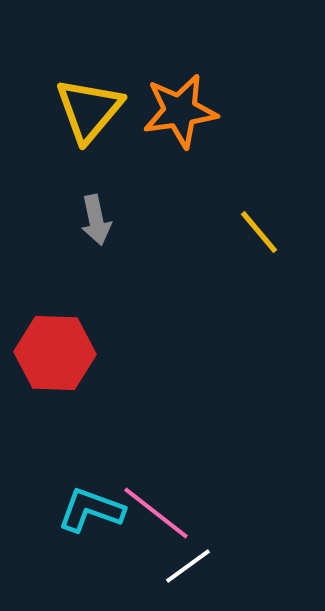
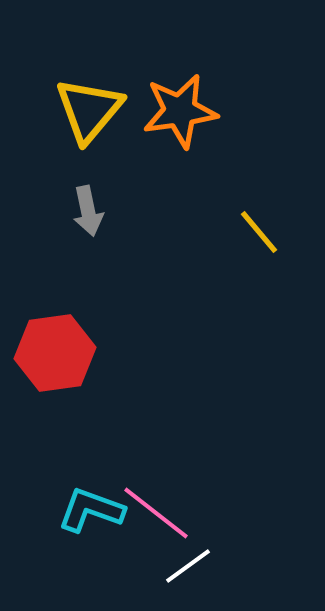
gray arrow: moved 8 px left, 9 px up
red hexagon: rotated 10 degrees counterclockwise
